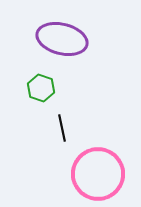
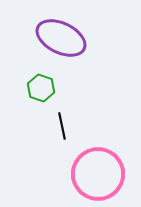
purple ellipse: moved 1 px left, 1 px up; rotated 12 degrees clockwise
black line: moved 2 px up
